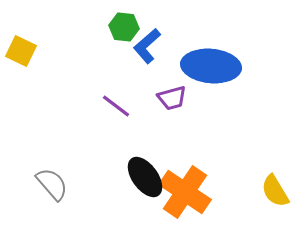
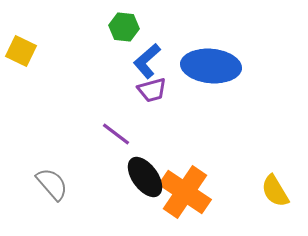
blue L-shape: moved 15 px down
purple trapezoid: moved 20 px left, 8 px up
purple line: moved 28 px down
